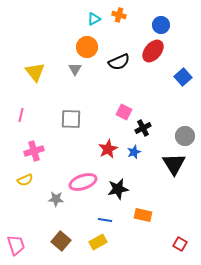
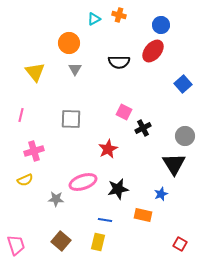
orange circle: moved 18 px left, 4 px up
black semicircle: rotated 25 degrees clockwise
blue square: moved 7 px down
blue star: moved 27 px right, 42 px down
yellow rectangle: rotated 48 degrees counterclockwise
